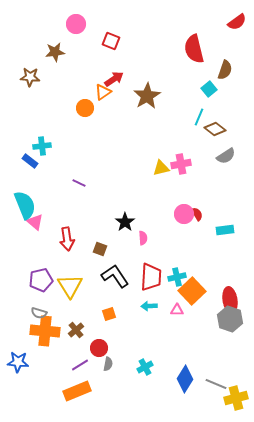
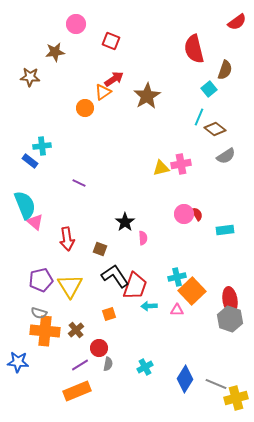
red trapezoid at (151, 277): moved 16 px left, 9 px down; rotated 16 degrees clockwise
